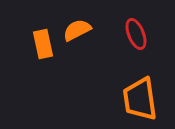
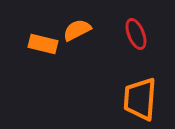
orange rectangle: rotated 64 degrees counterclockwise
orange trapezoid: rotated 12 degrees clockwise
